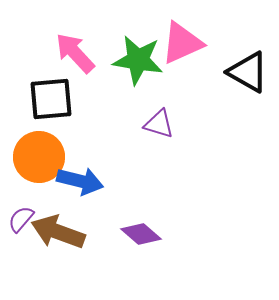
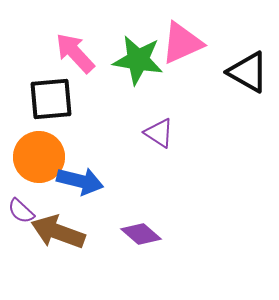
purple triangle: moved 9 px down; rotated 16 degrees clockwise
purple semicircle: moved 8 px up; rotated 88 degrees counterclockwise
